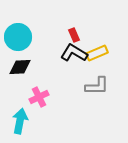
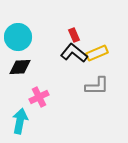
black L-shape: rotated 8 degrees clockwise
